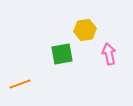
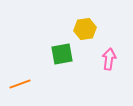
yellow hexagon: moved 1 px up
pink arrow: moved 5 px down; rotated 20 degrees clockwise
